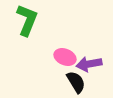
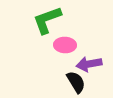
green L-shape: moved 20 px right; rotated 132 degrees counterclockwise
pink ellipse: moved 12 px up; rotated 20 degrees counterclockwise
